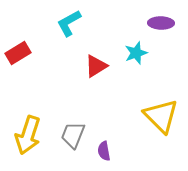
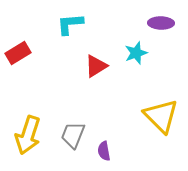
cyan L-shape: moved 1 px right, 1 px down; rotated 24 degrees clockwise
